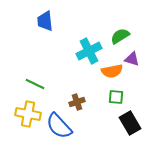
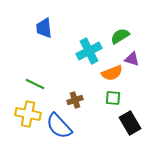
blue trapezoid: moved 1 px left, 7 px down
orange semicircle: moved 2 px down; rotated 10 degrees counterclockwise
green square: moved 3 px left, 1 px down
brown cross: moved 2 px left, 2 px up
